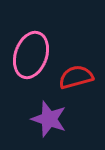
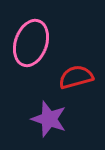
pink ellipse: moved 12 px up
